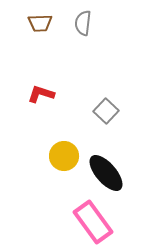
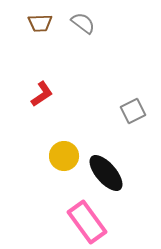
gray semicircle: rotated 120 degrees clockwise
red L-shape: moved 1 px right; rotated 128 degrees clockwise
gray square: moved 27 px right; rotated 20 degrees clockwise
pink rectangle: moved 6 px left
